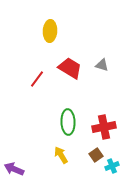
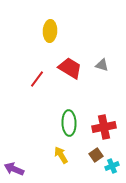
green ellipse: moved 1 px right, 1 px down
